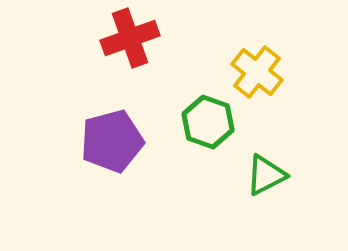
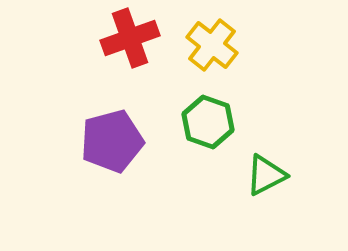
yellow cross: moved 45 px left, 27 px up
